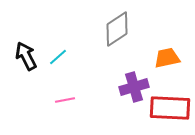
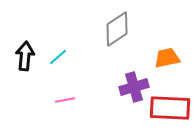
black arrow: moved 1 px left; rotated 32 degrees clockwise
